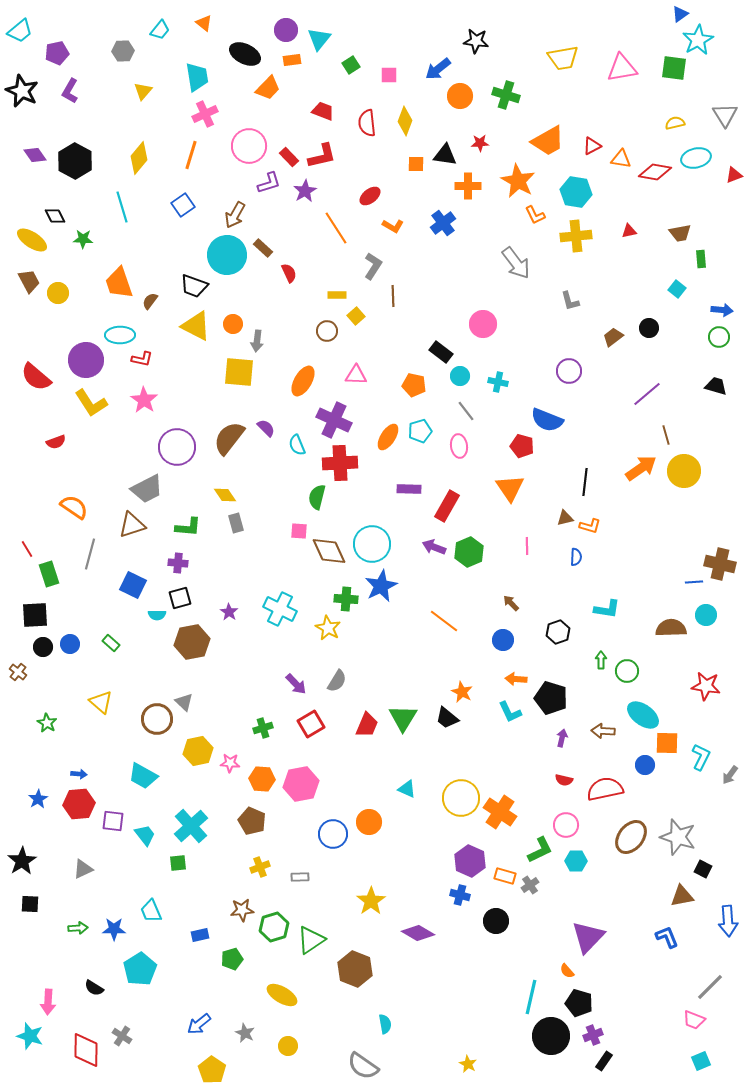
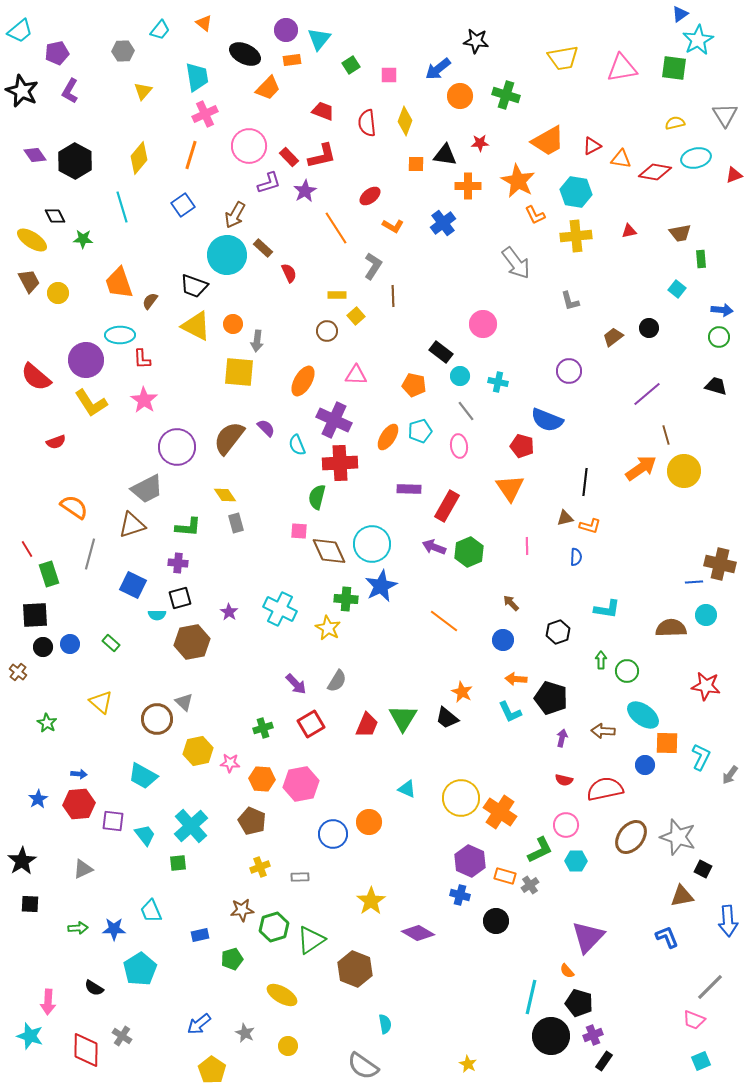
red L-shape at (142, 359): rotated 75 degrees clockwise
